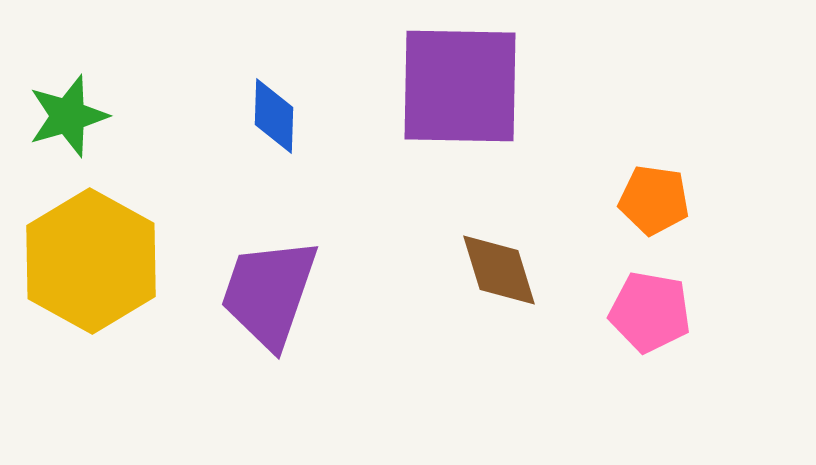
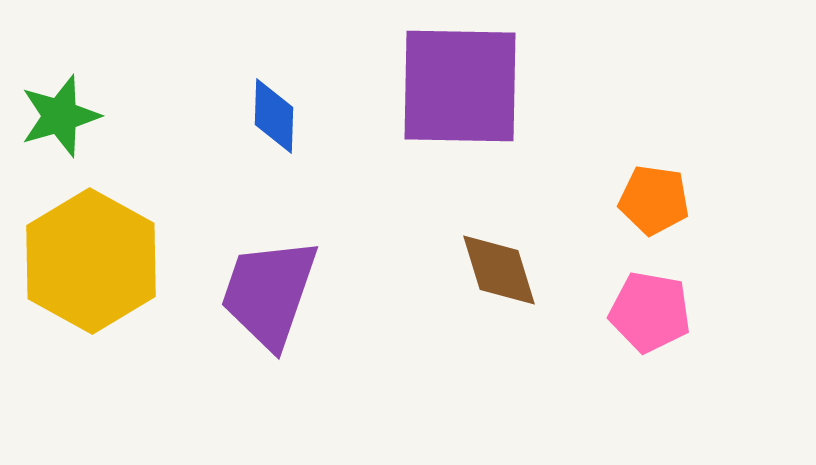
green star: moved 8 px left
